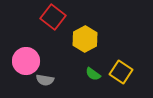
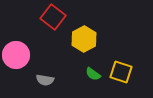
yellow hexagon: moved 1 px left
pink circle: moved 10 px left, 6 px up
yellow square: rotated 15 degrees counterclockwise
